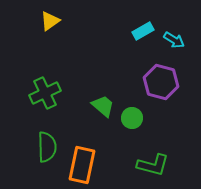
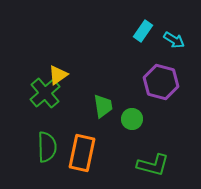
yellow triangle: moved 8 px right, 54 px down
cyan rectangle: rotated 25 degrees counterclockwise
green cross: rotated 16 degrees counterclockwise
green trapezoid: rotated 40 degrees clockwise
green circle: moved 1 px down
orange rectangle: moved 12 px up
